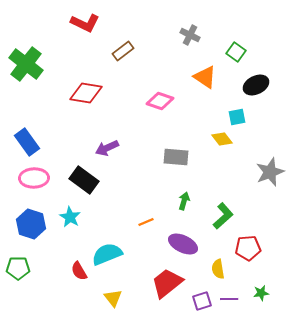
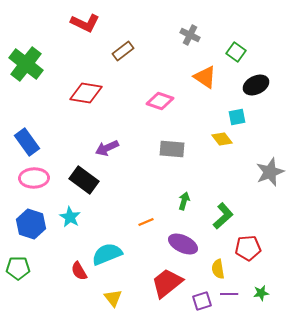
gray rectangle: moved 4 px left, 8 px up
purple line: moved 5 px up
